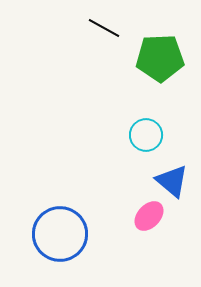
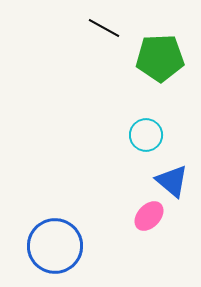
blue circle: moved 5 px left, 12 px down
